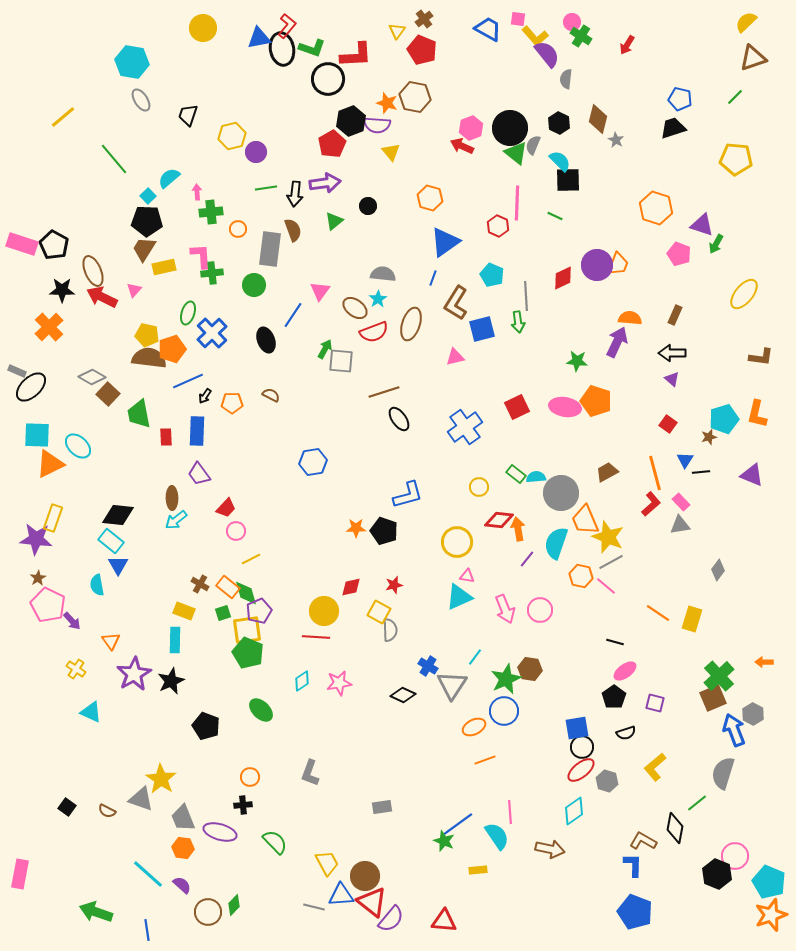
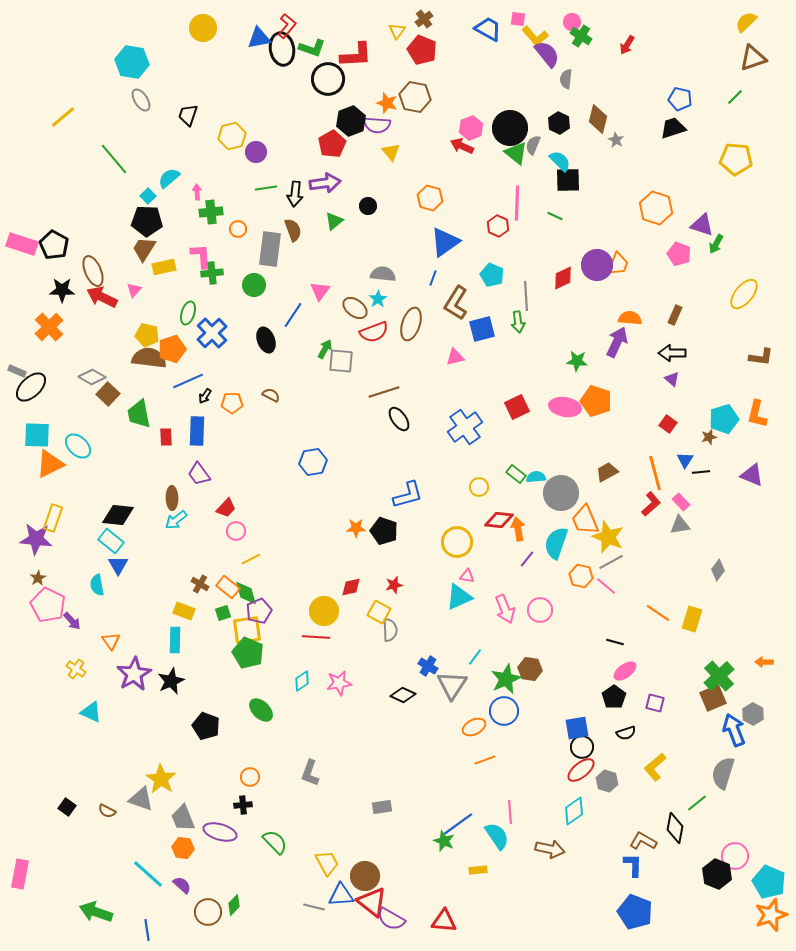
purple semicircle at (391, 919): rotated 80 degrees clockwise
